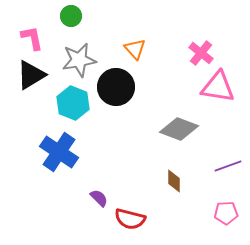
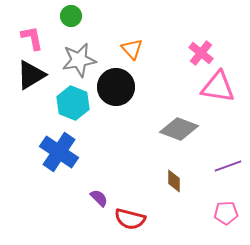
orange triangle: moved 3 px left
